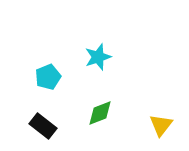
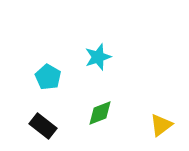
cyan pentagon: rotated 20 degrees counterclockwise
yellow triangle: rotated 15 degrees clockwise
